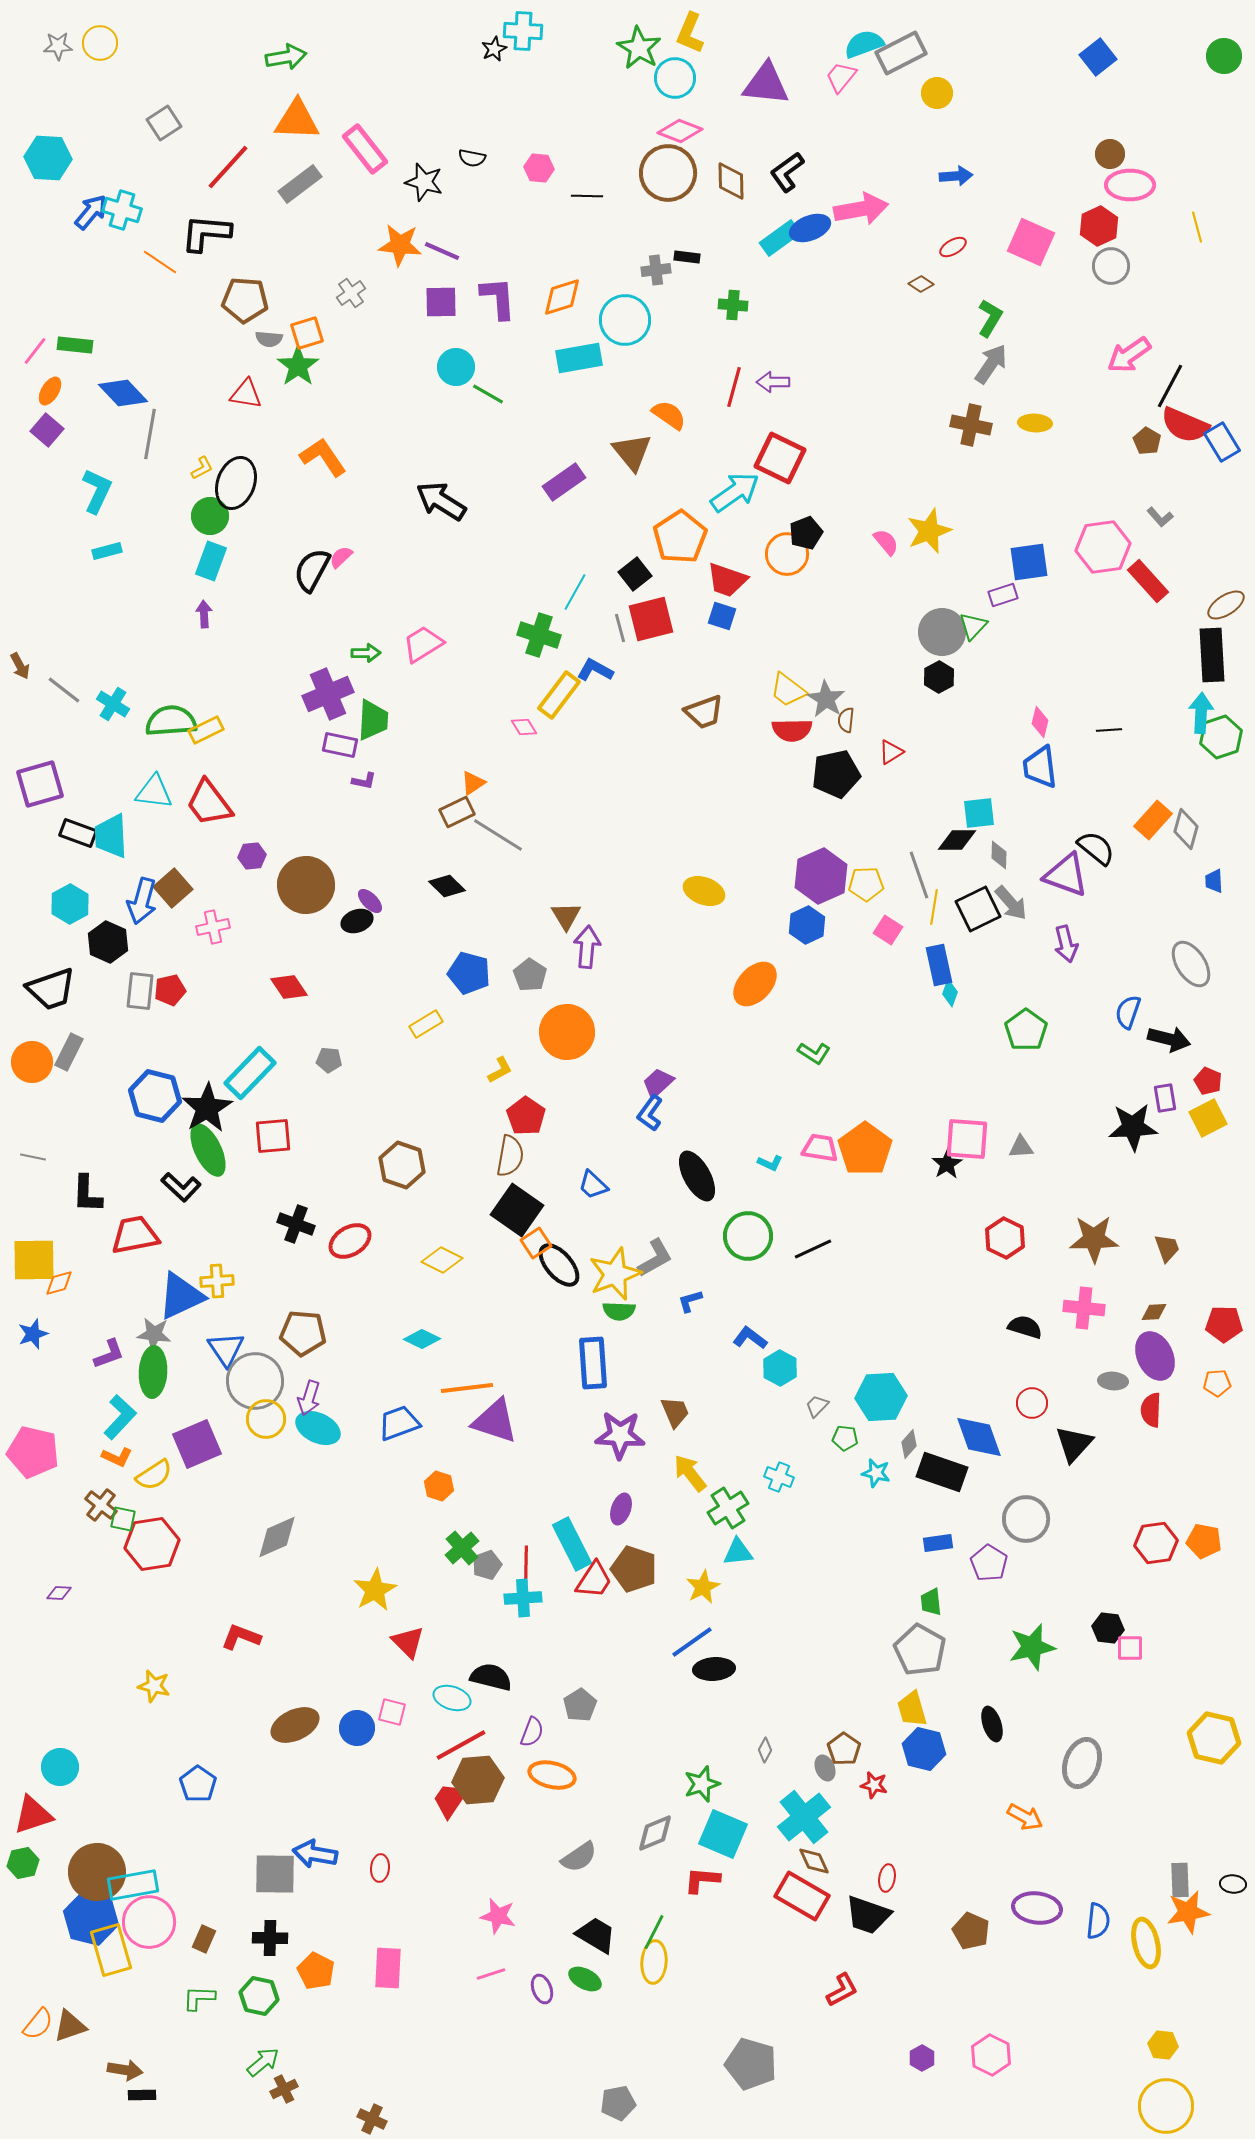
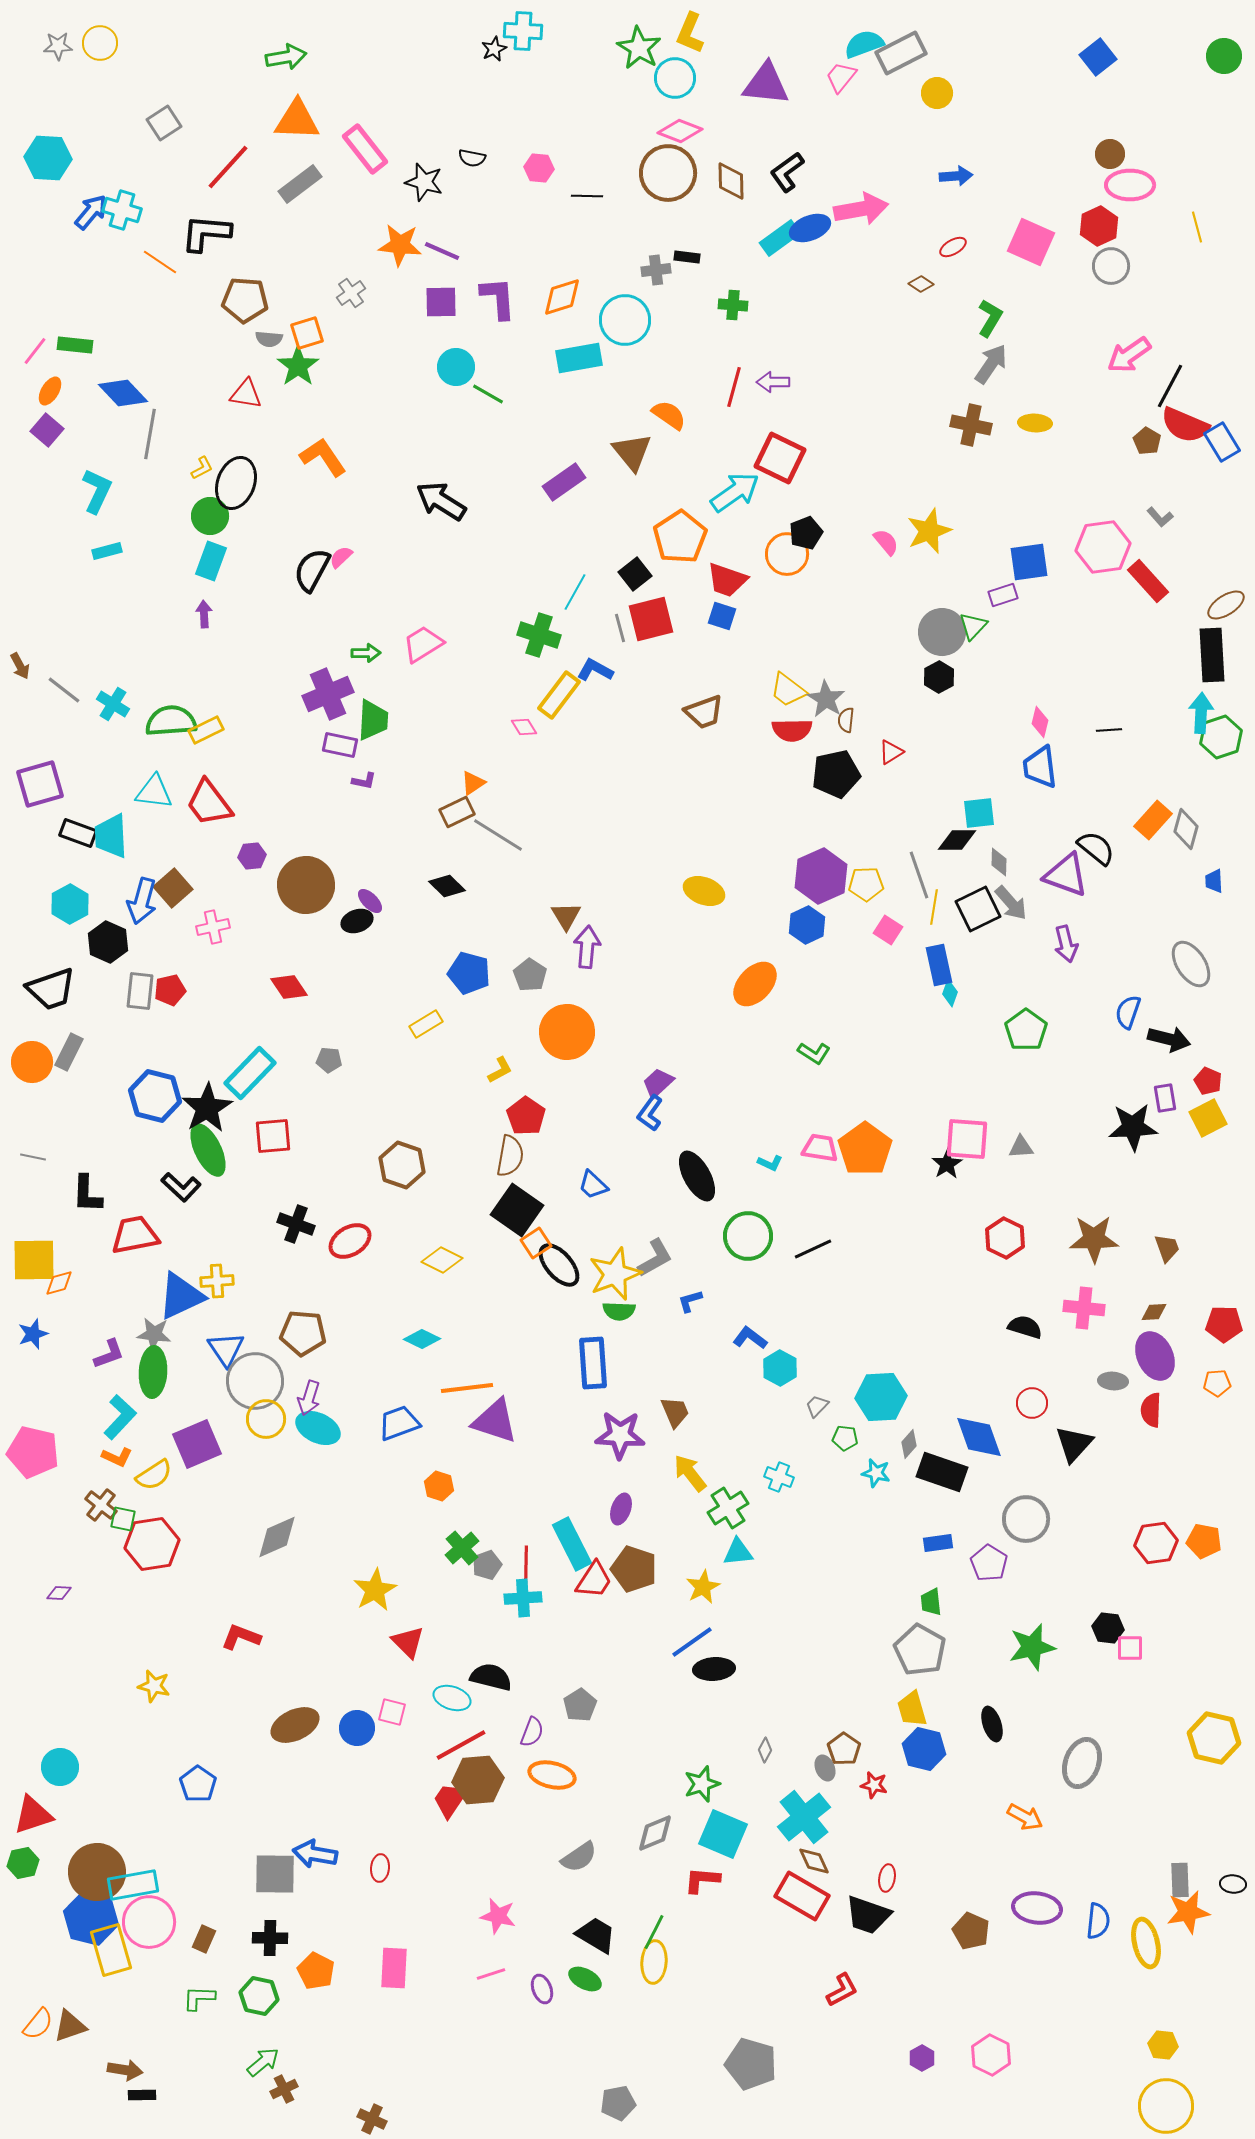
gray diamond at (999, 855): moved 7 px down
pink rectangle at (388, 1968): moved 6 px right
